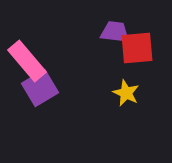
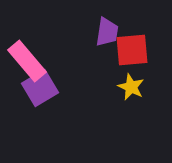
purple trapezoid: moved 8 px left; rotated 92 degrees clockwise
red square: moved 5 px left, 2 px down
yellow star: moved 5 px right, 6 px up
